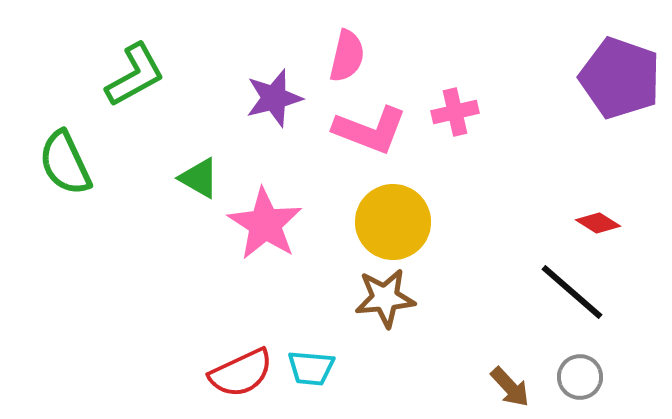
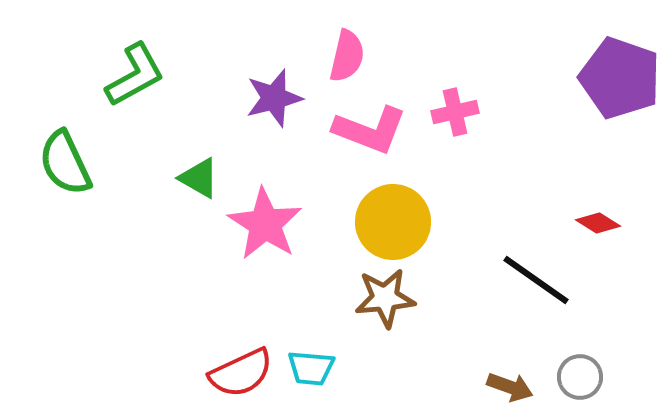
black line: moved 36 px left, 12 px up; rotated 6 degrees counterclockwise
brown arrow: rotated 27 degrees counterclockwise
